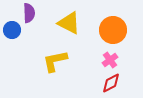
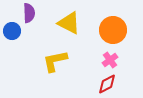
blue circle: moved 1 px down
red diamond: moved 4 px left, 1 px down
